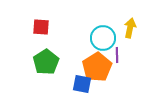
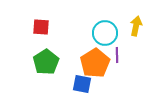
yellow arrow: moved 6 px right, 2 px up
cyan circle: moved 2 px right, 5 px up
orange pentagon: moved 2 px left, 4 px up
